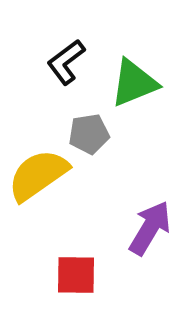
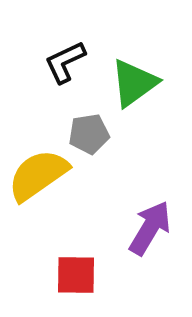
black L-shape: moved 1 px left; rotated 12 degrees clockwise
green triangle: rotated 14 degrees counterclockwise
